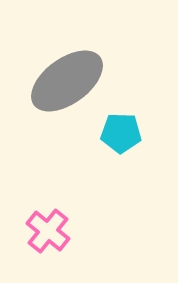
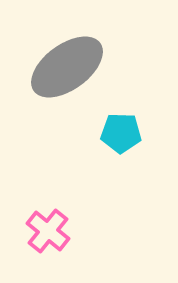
gray ellipse: moved 14 px up
